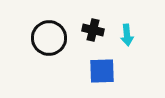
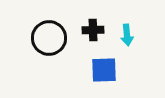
black cross: rotated 15 degrees counterclockwise
blue square: moved 2 px right, 1 px up
